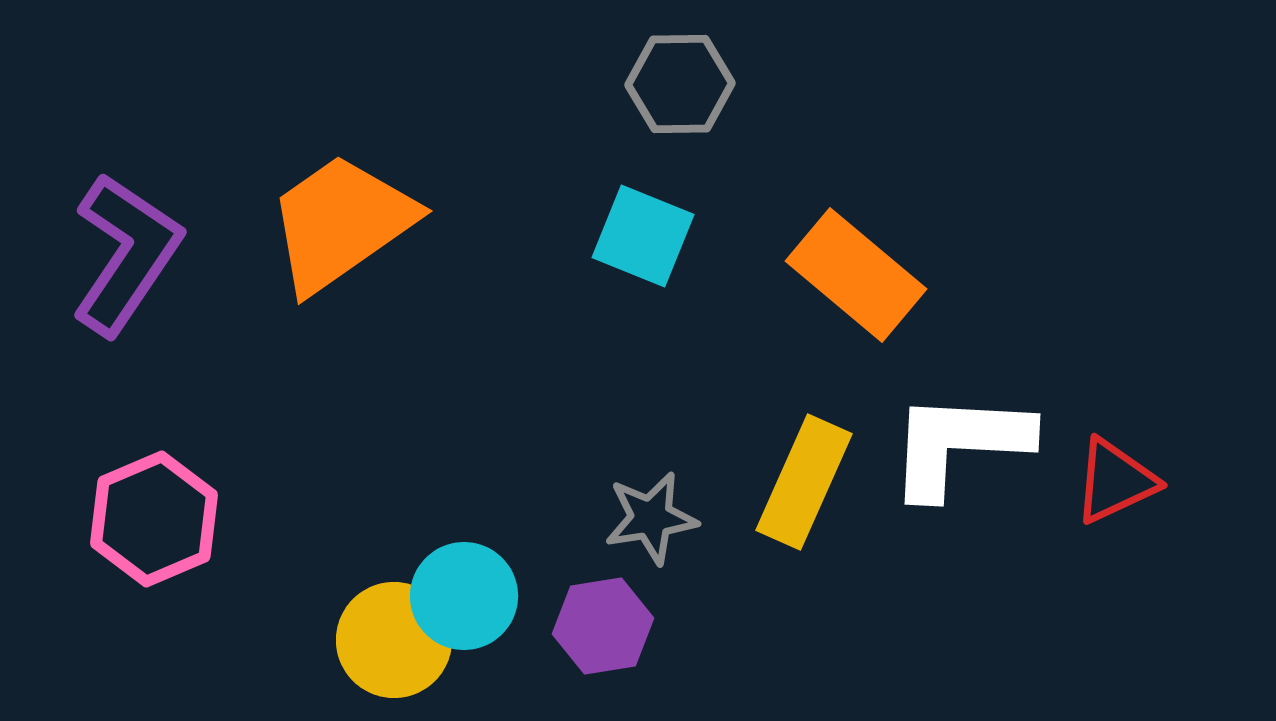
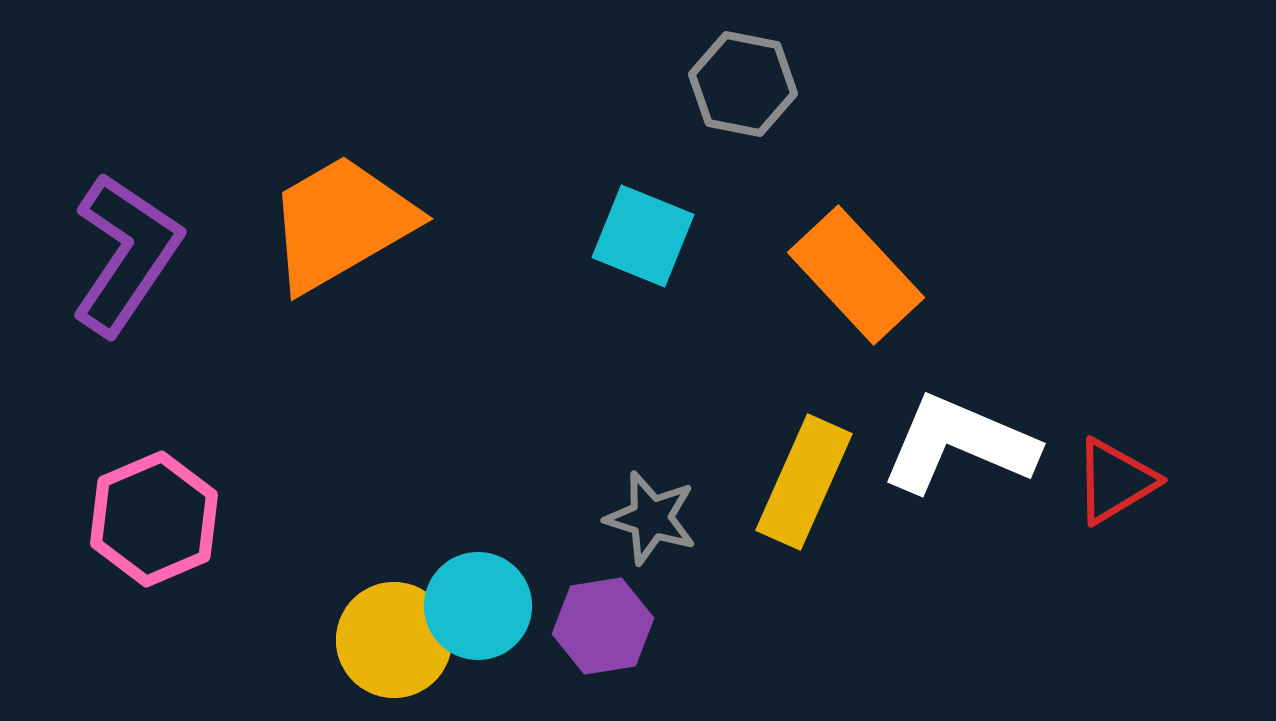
gray hexagon: moved 63 px right; rotated 12 degrees clockwise
orange trapezoid: rotated 5 degrees clockwise
orange rectangle: rotated 7 degrees clockwise
white L-shape: rotated 20 degrees clockwise
red triangle: rotated 6 degrees counterclockwise
gray star: rotated 26 degrees clockwise
cyan circle: moved 14 px right, 10 px down
